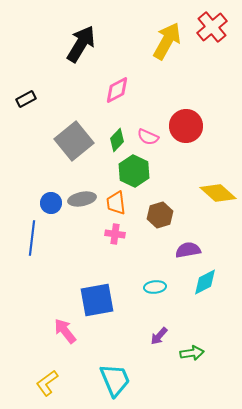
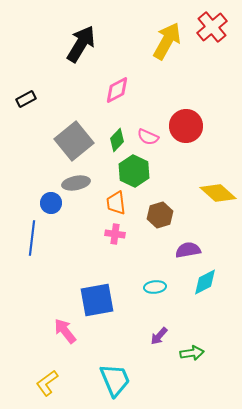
gray ellipse: moved 6 px left, 16 px up
